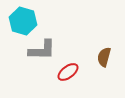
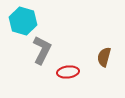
gray L-shape: rotated 64 degrees counterclockwise
red ellipse: rotated 30 degrees clockwise
